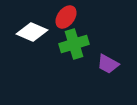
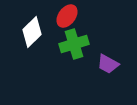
red ellipse: moved 1 px right, 1 px up
white diamond: rotated 68 degrees counterclockwise
